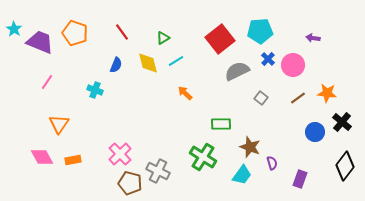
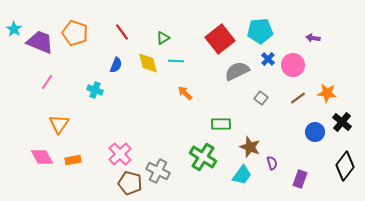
cyan line: rotated 35 degrees clockwise
